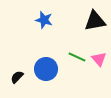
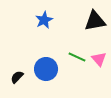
blue star: rotated 30 degrees clockwise
